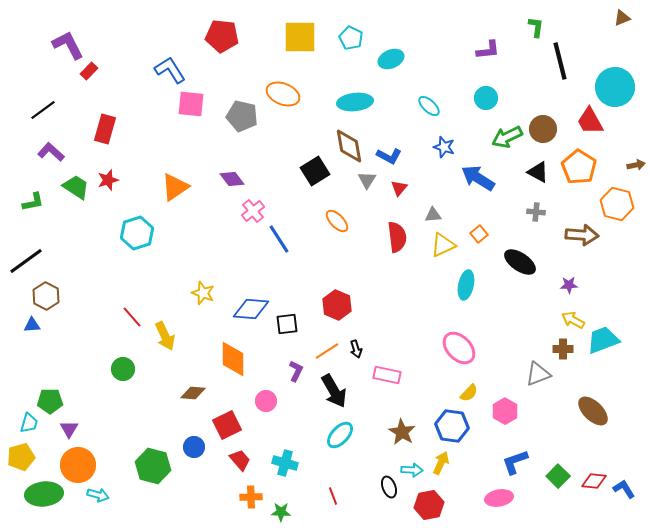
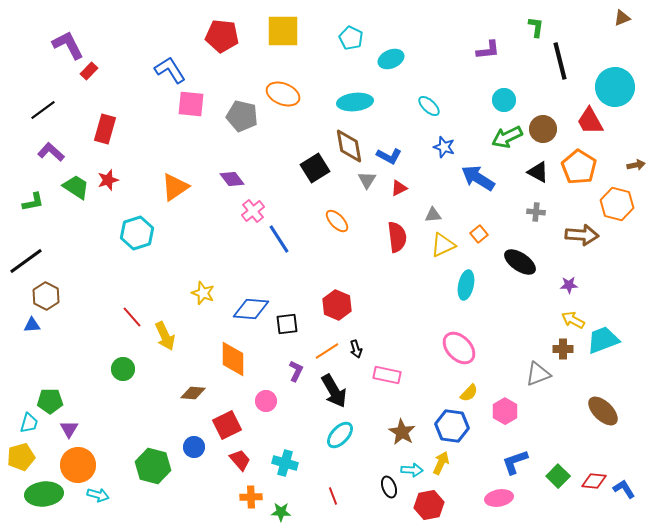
yellow square at (300, 37): moved 17 px left, 6 px up
cyan circle at (486, 98): moved 18 px right, 2 px down
black square at (315, 171): moved 3 px up
red triangle at (399, 188): rotated 24 degrees clockwise
brown ellipse at (593, 411): moved 10 px right
